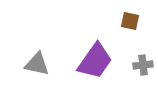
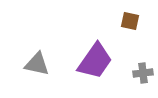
gray cross: moved 8 px down
